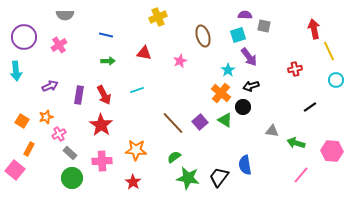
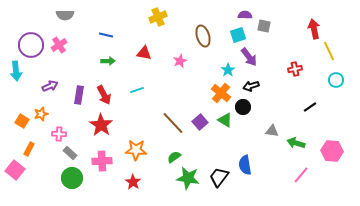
purple circle at (24, 37): moved 7 px right, 8 px down
orange star at (46, 117): moved 5 px left, 3 px up
pink cross at (59, 134): rotated 32 degrees clockwise
